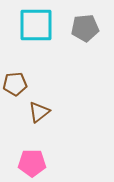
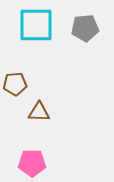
brown triangle: rotated 40 degrees clockwise
